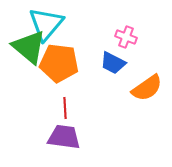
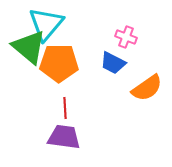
orange pentagon: rotated 6 degrees counterclockwise
